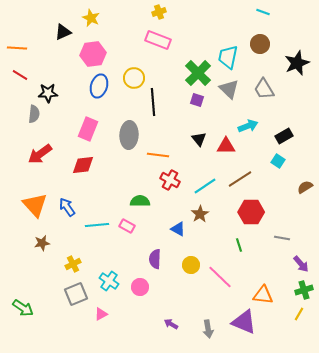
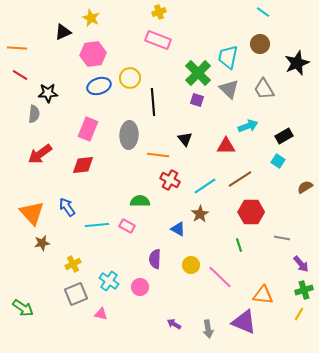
cyan line at (263, 12): rotated 16 degrees clockwise
yellow circle at (134, 78): moved 4 px left
blue ellipse at (99, 86): rotated 55 degrees clockwise
black triangle at (199, 139): moved 14 px left
orange triangle at (35, 205): moved 3 px left, 8 px down
pink triangle at (101, 314): rotated 40 degrees clockwise
purple arrow at (171, 324): moved 3 px right
